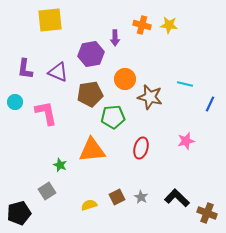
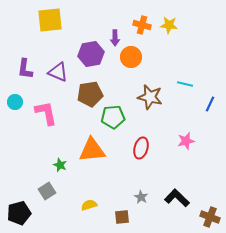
orange circle: moved 6 px right, 22 px up
brown square: moved 5 px right, 20 px down; rotated 21 degrees clockwise
brown cross: moved 3 px right, 4 px down
